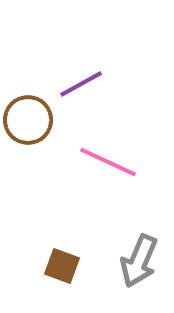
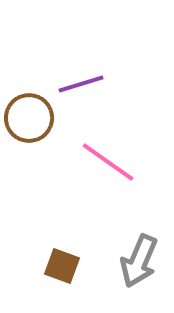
purple line: rotated 12 degrees clockwise
brown circle: moved 1 px right, 2 px up
pink line: rotated 10 degrees clockwise
